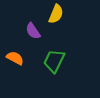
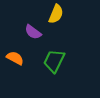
purple semicircle: moved 1 px down; rotated 18 degrees counterclockwise
